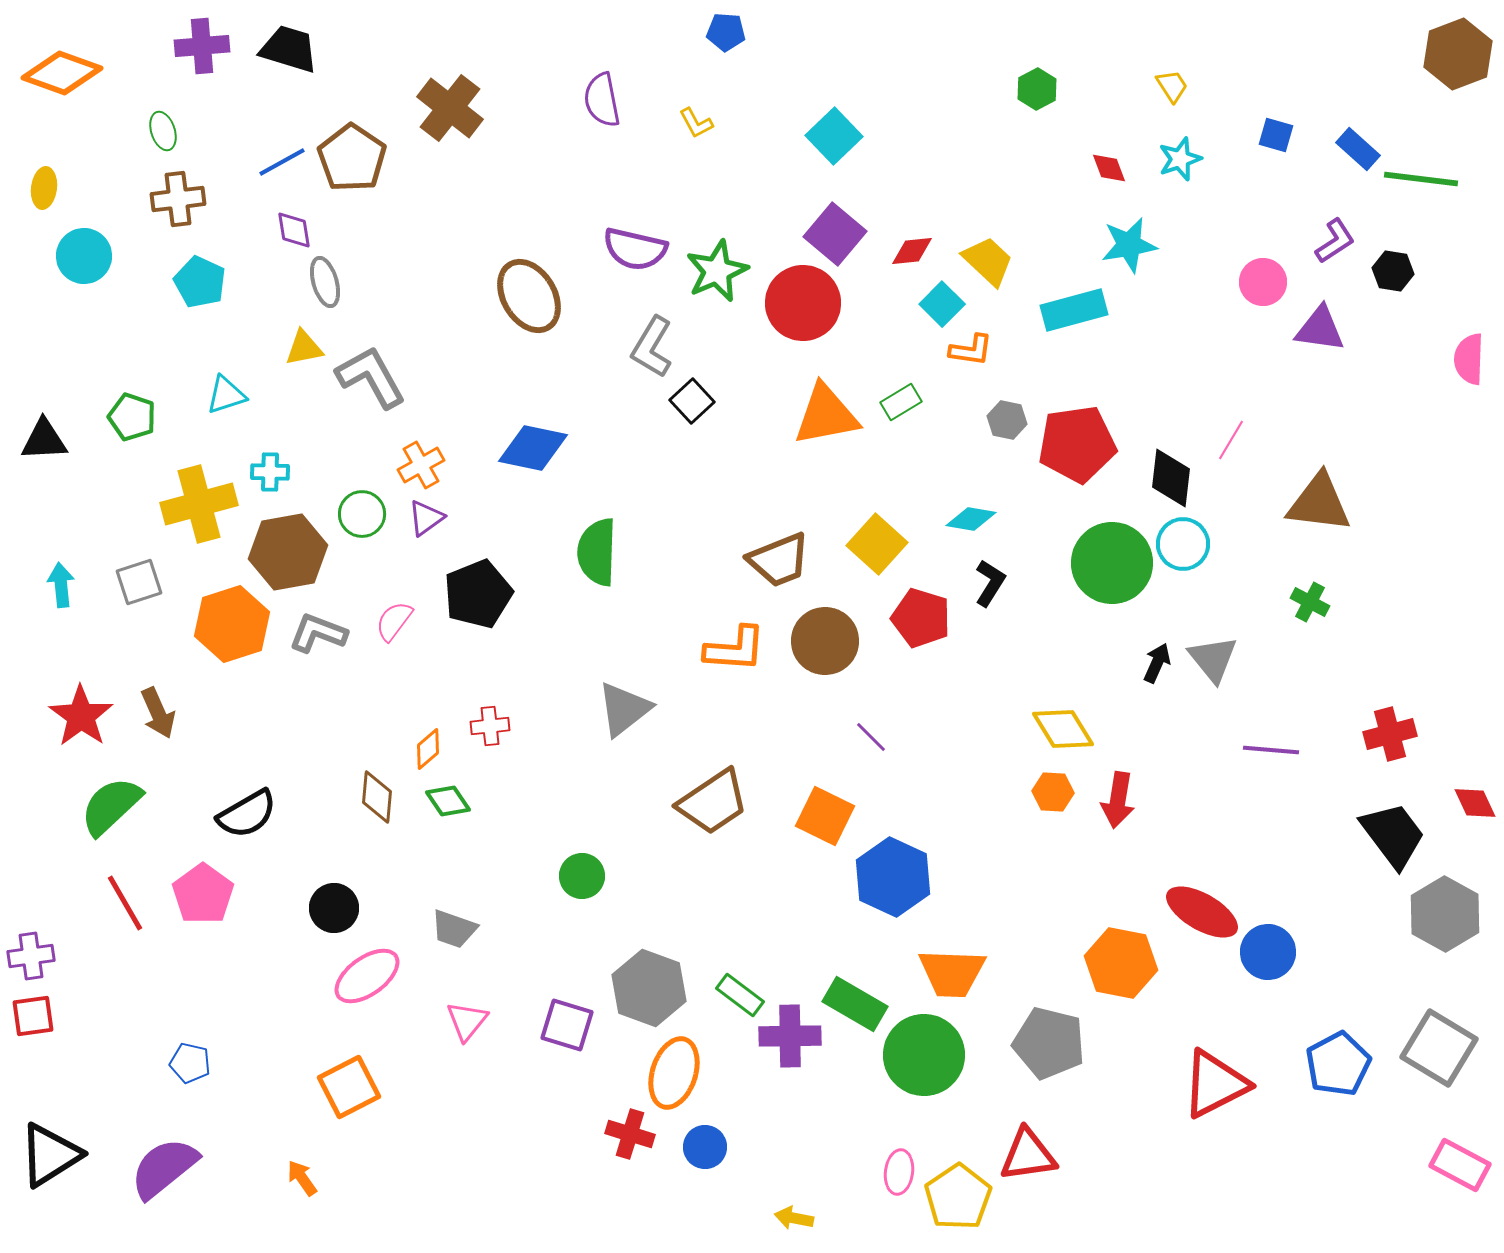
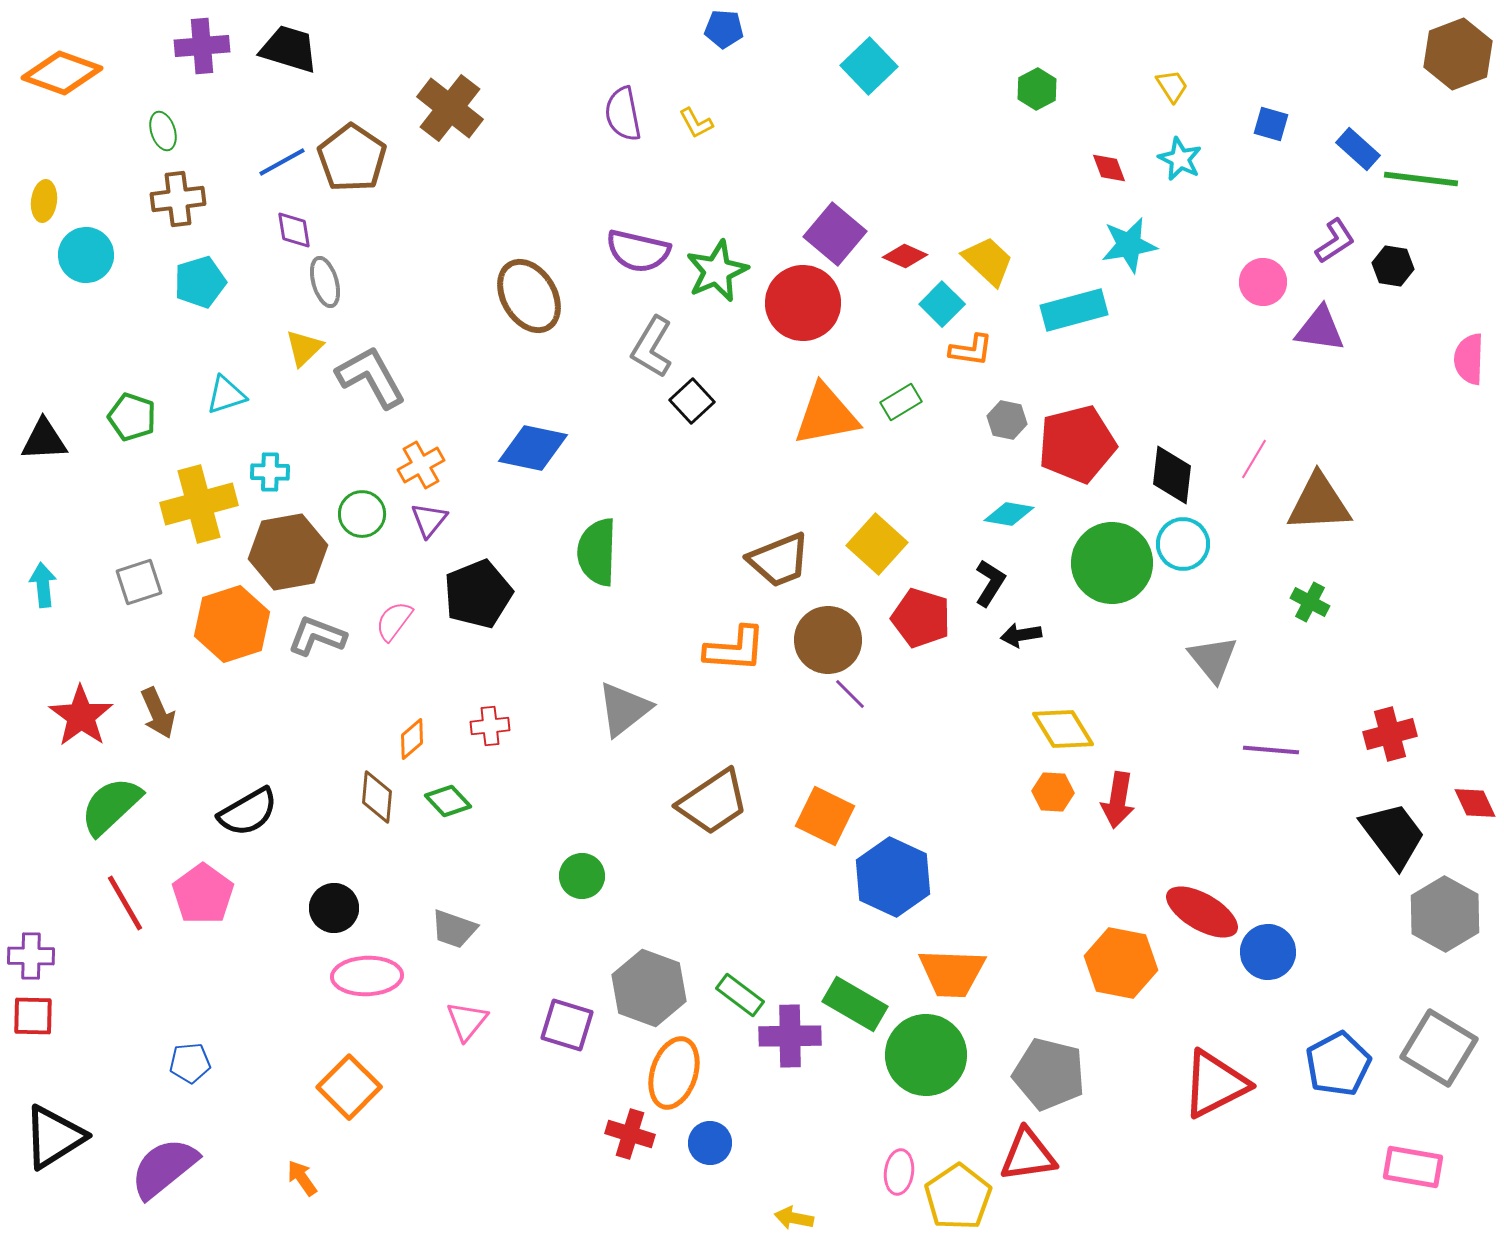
blue pentagon at (726, 32): moved 2 px left, 3 px up
purple semicircle at (602, 100): moved 21 px right, 14 px down
blue square at (1276, 135): moved 5 px left, 11 px up
cyan square at (834, 136): moved 35 px right, 70 px up
cyan star at (1180, 159): rotated 27 degrees counterclockwise
yellow ellipse at (44, 188): moved 13 px down
purple semicircle at (635, 249): moved 3 px right, 2 px down
red diamond at (912, 251): moved 7 px left, 5 px down; rotated 30 degrees clockwise
cyan circle at (84, 256): moved 2 px right, 1 px up
black hexagon at (1393, 271): moved 5 px up
cyan pentagon at (200, 282): rotated 30 degrees clockwise
yellow triangle at (304, 348): rotated 33 degrees counterclockwise
pink line at (1231, 440): moved 23 px right, 19 px down
red pentagon at (1077, 444): rotated 6 degrees counterclockwise
black diamond at (1171, 478): moved 1 px right, 3 px up
brown triangle at (1319, 503): rotated 10 degrees counterclockwise
purple triangle at (426, 518): moved 3 px right, 2 px down; rotated 15 degrees counterclockwise
cyan diamond at (971, 519): moved 38 px right, 5 px up
cyan arrow at (61, 585): moved 18 px left
gray L-shape at (318, 633): moved 1 px left, 3 px down
brown circle at (825, 641): moved 3 px right, 1 px up
black arrow at (1157, 663): moved 136 px left, 28 px up; rotated 123 degrees counterclockwise
purple line at (871, 737): moved 21 px left, 43 px up
orange diamond at (428, 749): moved 16 px left, 10 px up
green diamond at (448, 801): rotated 9 degrees counterclockwise
black semicircle at (247, 814): moved 1 px right, 2 px up
purple cross at (31, 956): rotated 9 degrees clockwise
pink ellipse at (367, 976): rotated 34 degrees clockwise
red square at (33, 1016): rotated 9 degrees clockwise
gray pentagon at (1049, 1043): moved 31 px down
green circle at (924, 1055): moved 2 px right
blue pentagon at (190, 1063): rotated 18 degrees counterclockwise
orange square at (349, 1087): rotated 18 degrees counterclockwise
blue circle at (705, 1147): moved 5 px right, 4 px up
black triangle at (50, 1155): moved 4 px right, 18 px up
pink rectangle at (1460, 1165): moved 47 px left, 2 px down; rotated 18 degrees counterclockwise
